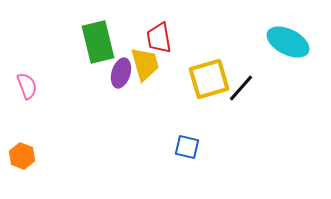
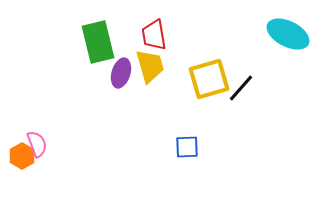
red trapezoid: moved 5 px left, 3 px up
cyan ellipse: moved 8 px up
yellow trapezoid: moved 5 px right, 2 px down
pink semicircle: moved 10 px right, 58 px down
blue square: rotated 15 degrees counterclockwise
orange hexagon: rotated 10 degrees clockwise
